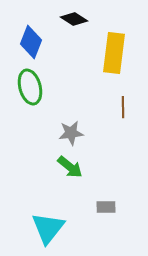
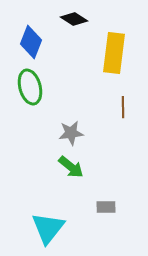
green arrow: moved 1 px right
